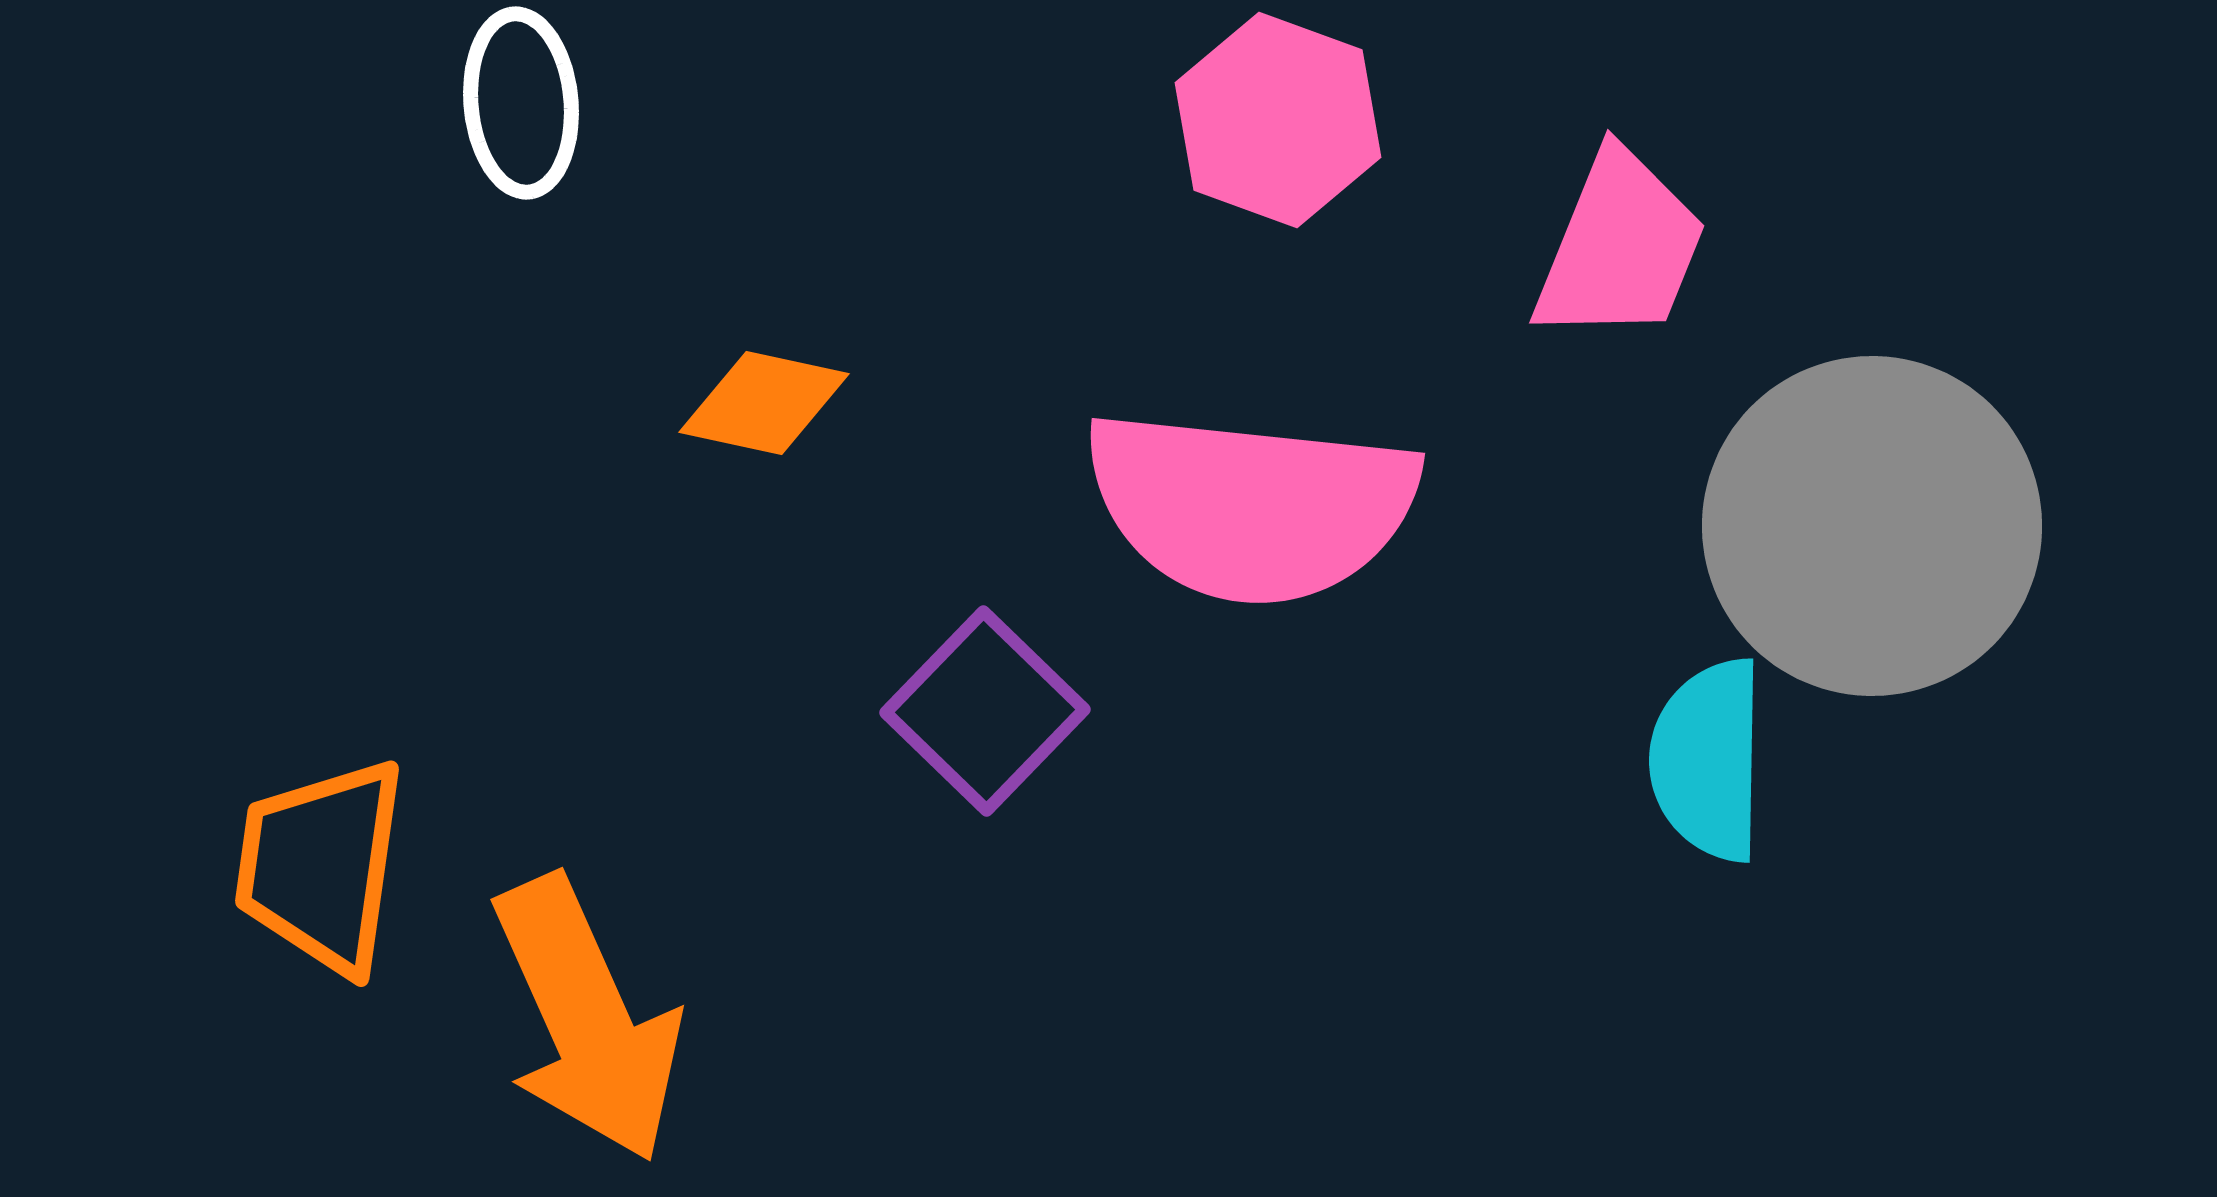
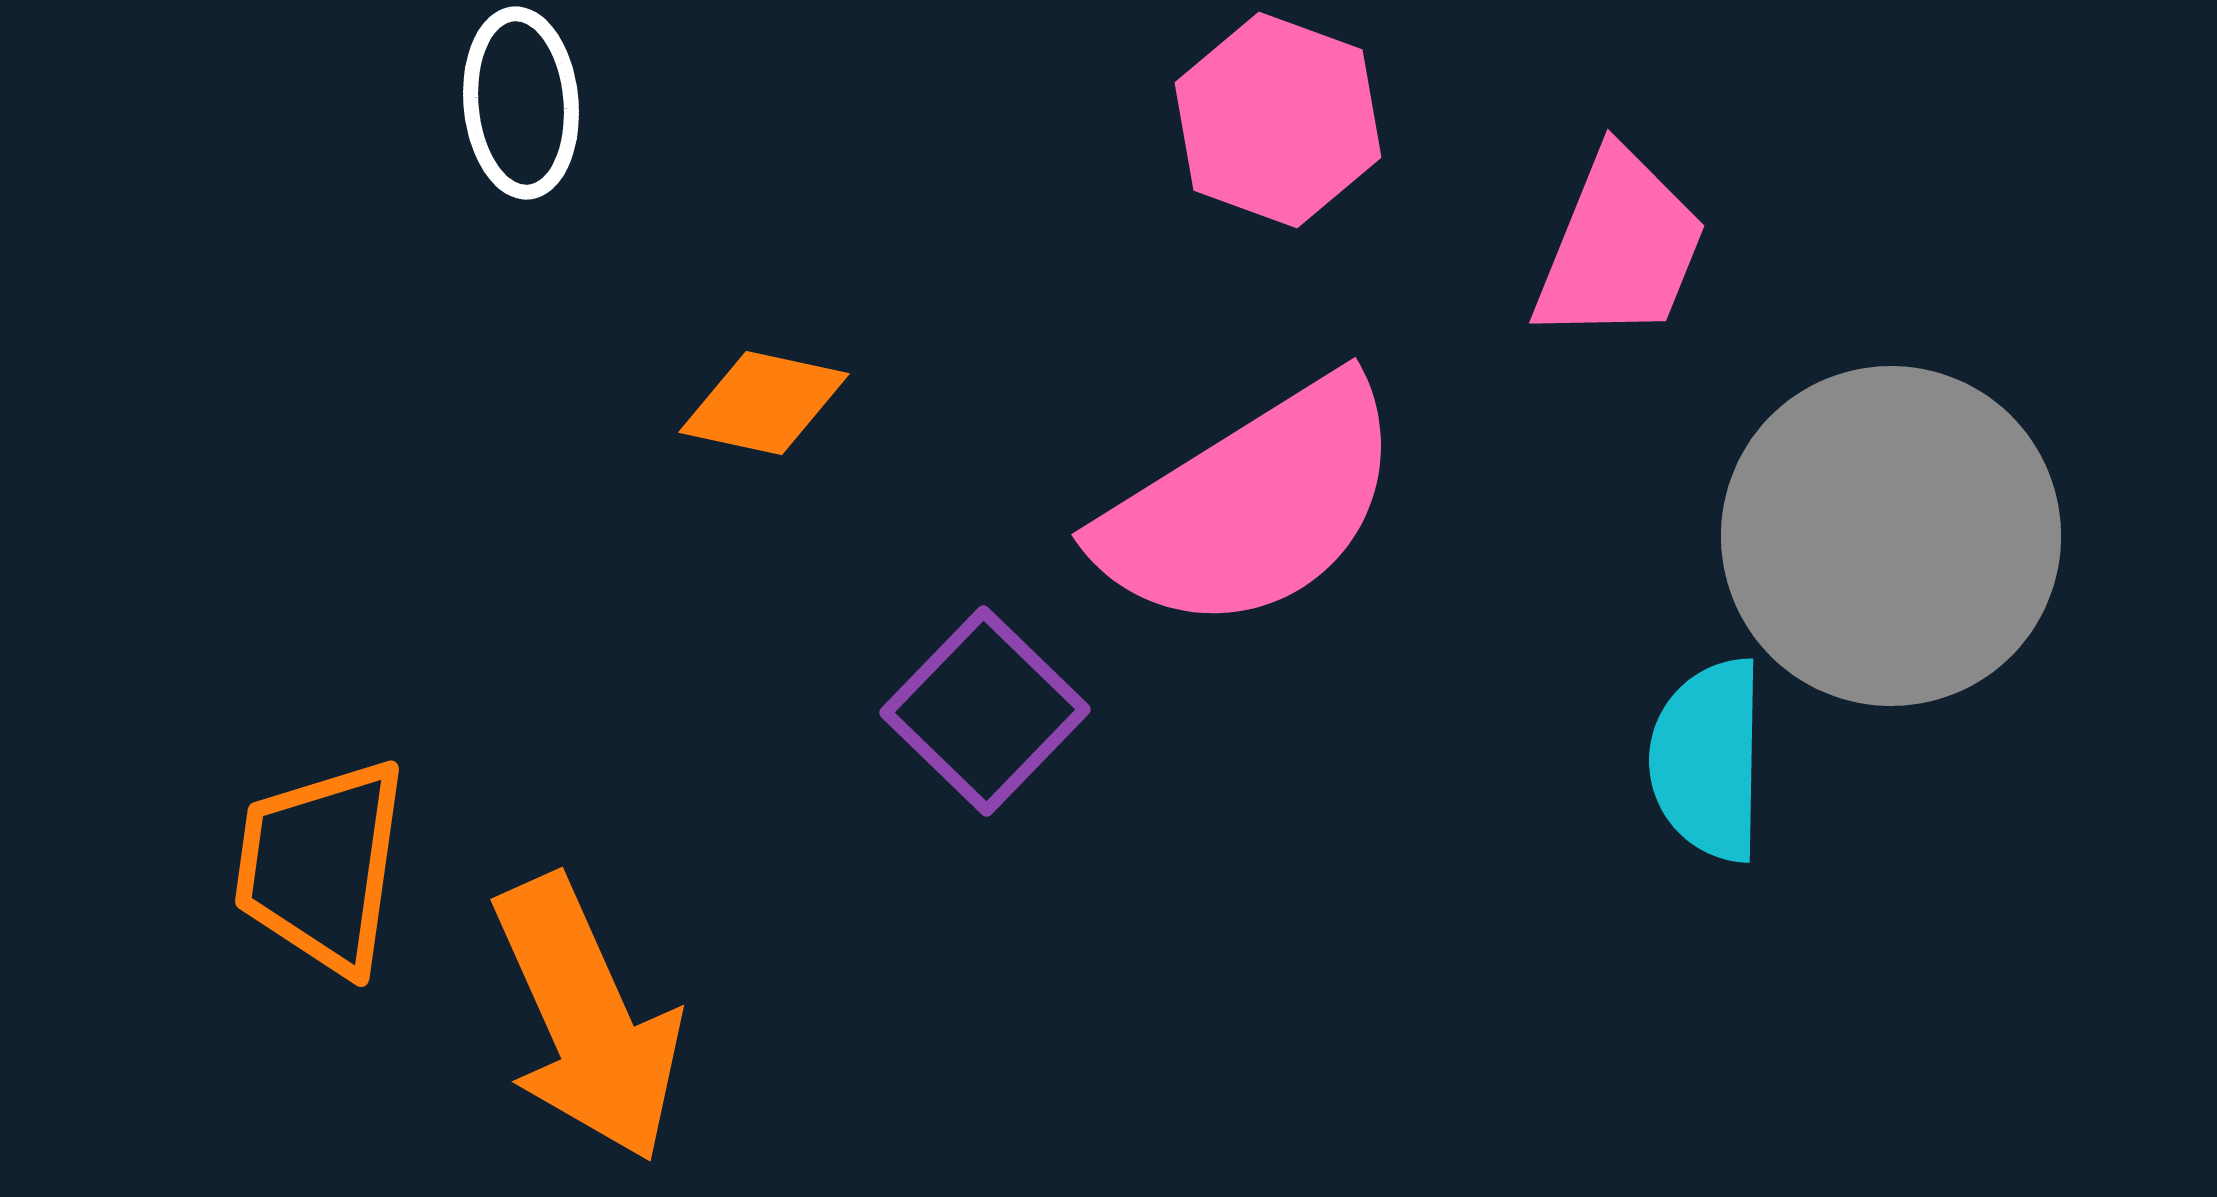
pink semicircle: rotated 38 degrees counterclockwise
gray circle: moved 19 px right, 10 px down
